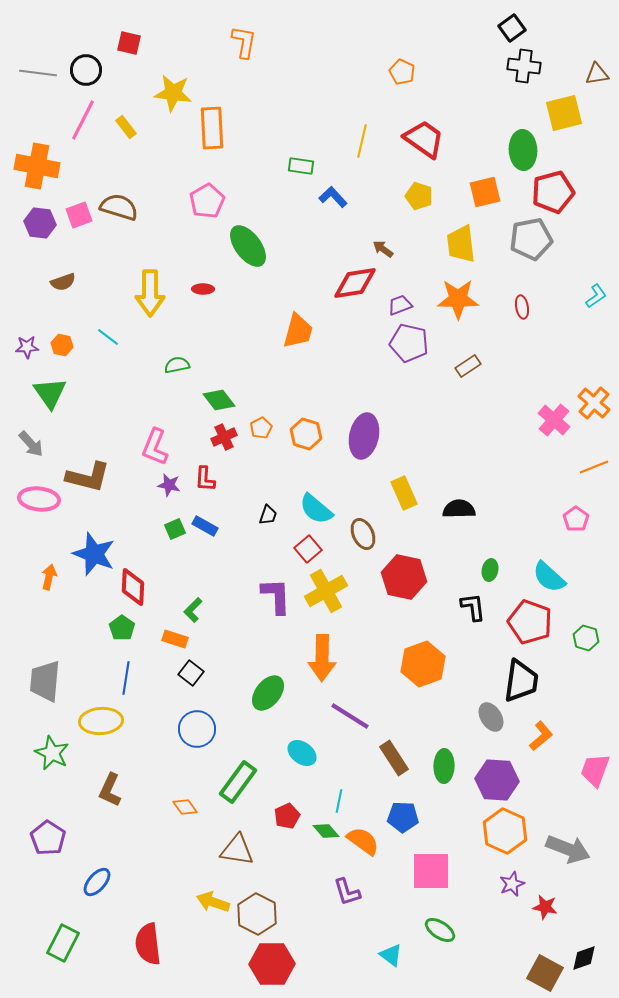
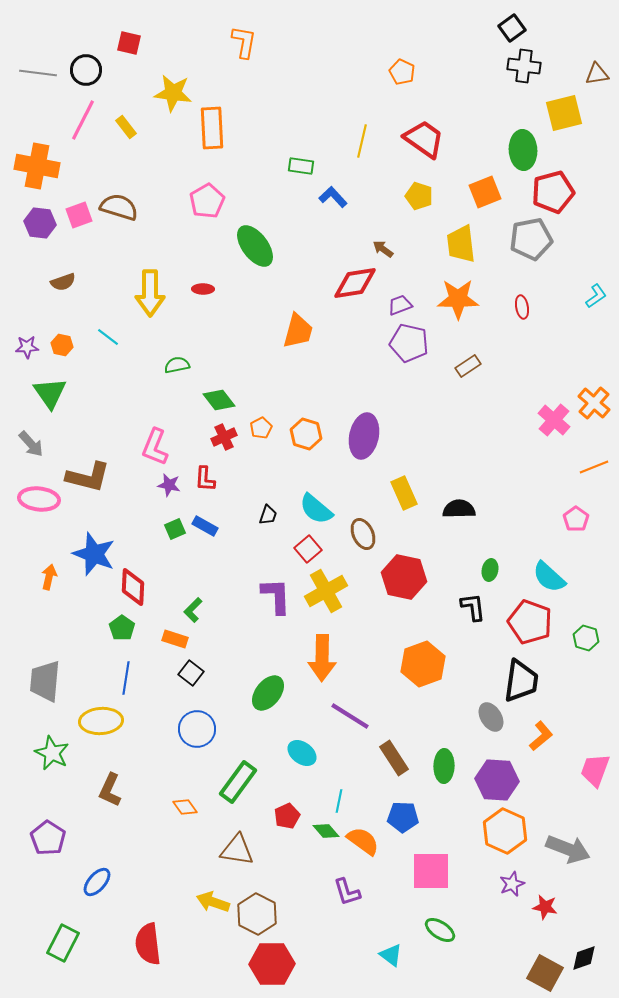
orange square at (485, 192): rotated 8 degrees counterclockwise
green ellipse at (248, 246): moved 7 px right
